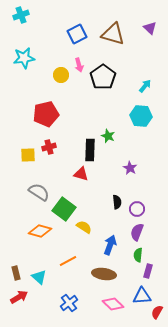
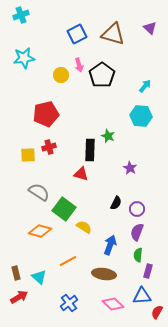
black pentagon: moved 1 px left, 2 px up
black semicircle: moved 1 px left, 1 px down; rotated 32 degrees clockwise
